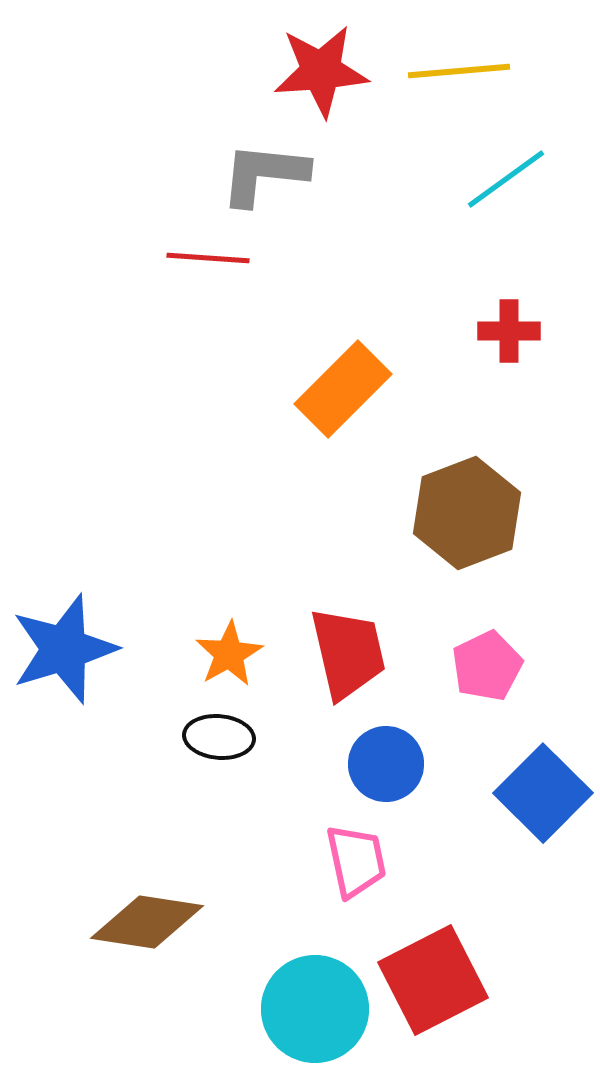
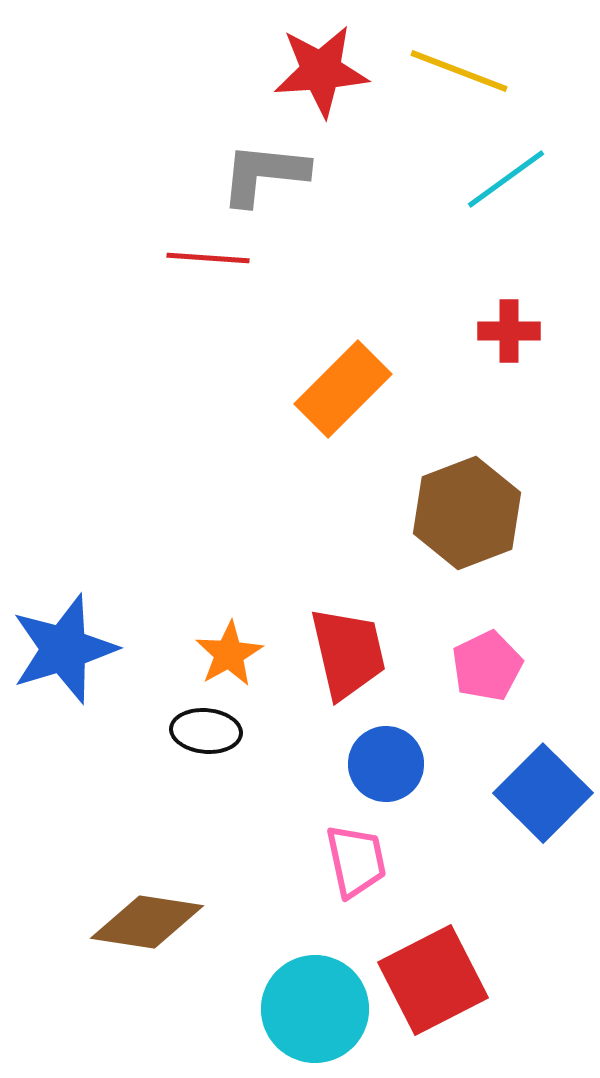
yellow line: rotated 26 degrees clockwise
black ellipse: moved 13 px left, 6 px up
